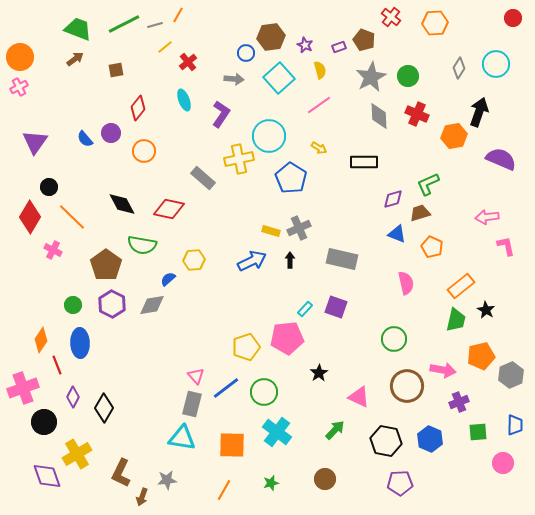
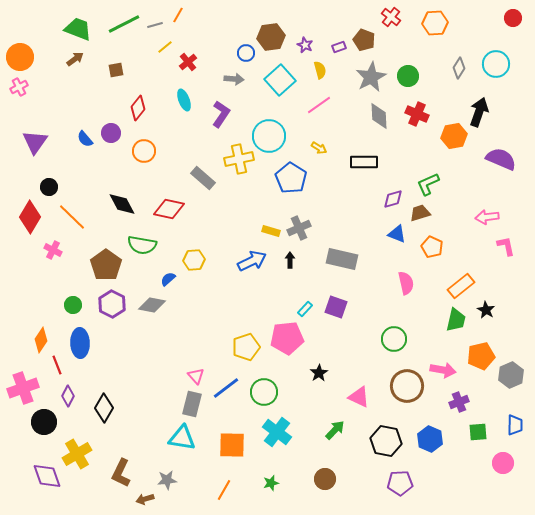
cyan square at (279, 78): moved 1 px right, 2 px down
gray diamond at (152, 305): rotated 20 degrees clockwise
purple diamond at (73, 397): moved 5 px left, 1 px up
brown arrow at (142, 497): moved 3 px right, 2 px down; rotated 54 degrees clockwise
